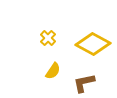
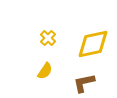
yellow diamond: rotated 40 degrees counterclockwise
yellow semicircle: moved 8 px left
